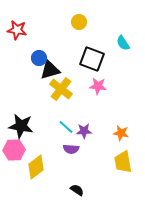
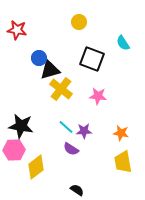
pink star: moved 10 px down
purple semicircle: rotated 28 degrees clockwise
